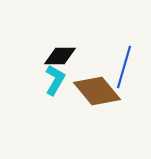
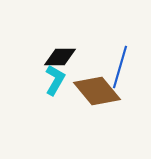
black diamond: moved 1 px down
blue line: moved 4 px left
